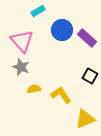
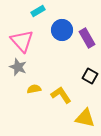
purple rectangle: rotated 18 degrees clockwise
gray star: moved 3 px left
yellow triangle: moved 1 px up; rotated 35 degrees clockwise
